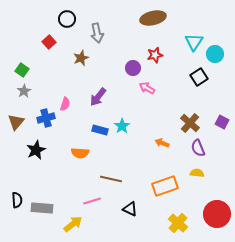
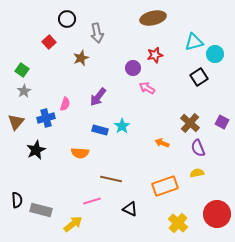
cyan triangle: rotated 42 degrees clockwise
yellow semicircle: rotated 16 degrees counterclockwise
gray rectangle: moved 1 px left, 2 px down; rotated 10 degrees clockwise
